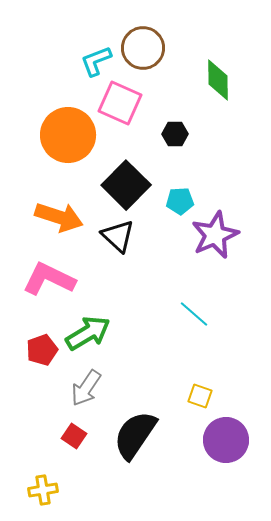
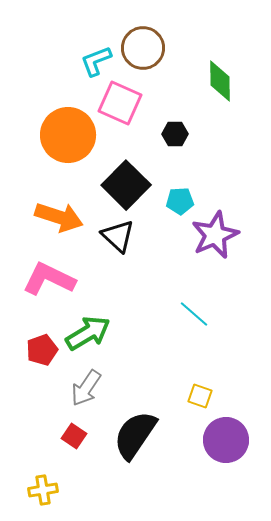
green diamond: moved 2 px right, 1 px down
